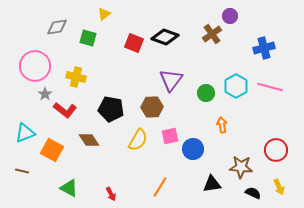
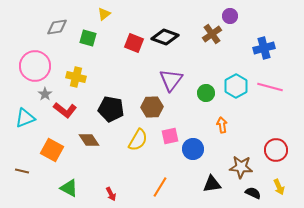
cyan triangle: moved 15 px up
